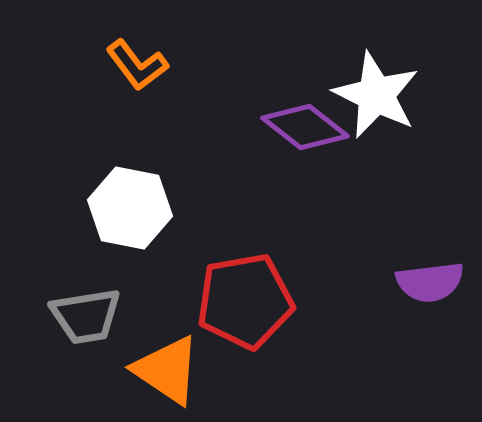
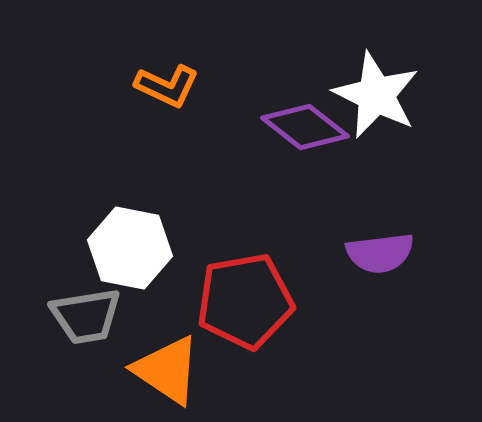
orange L-shape: moved 30 px right, 21 px down; rotated 28 degrees counterclockwise
white hexagon: moved 40 px down
purple semicircle: moved 50 px left, 29 px up
